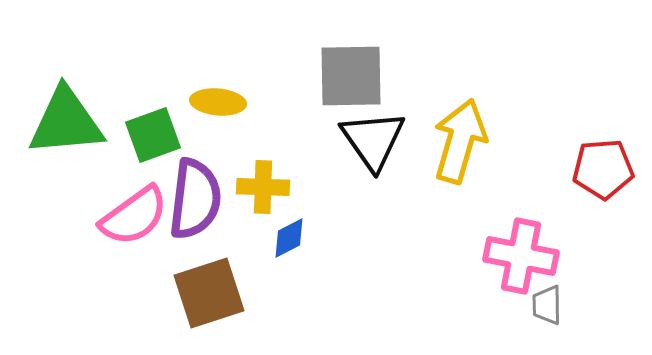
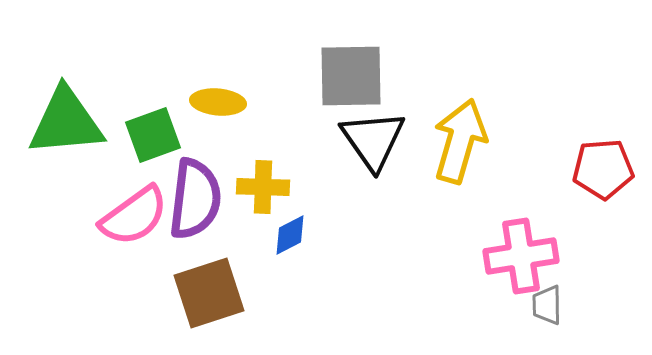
blue diamond: moved 1 px right, 3 px up
pink cross: rotated 20 degrees counterclockwise
